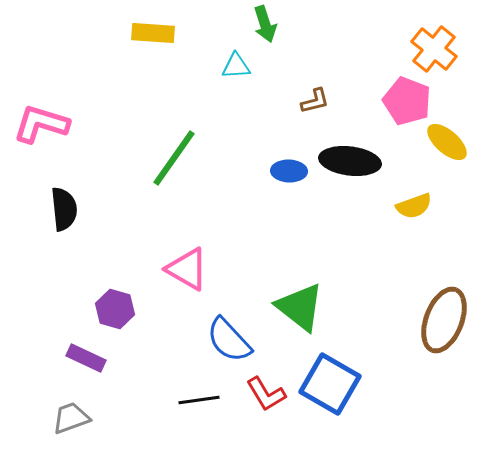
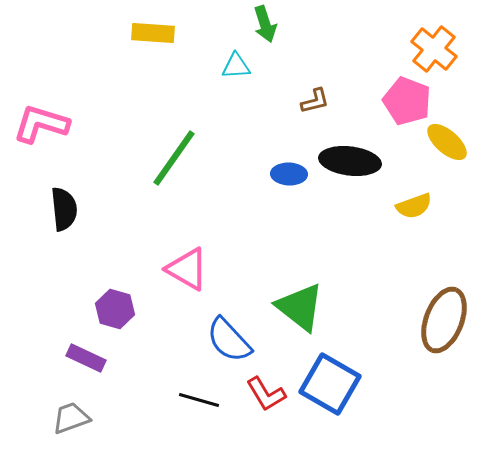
blue ellipse: moved 3 px down
black line: rotated 24 degrees clockwise
